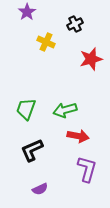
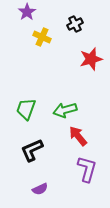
yellow cross: moved 4 px left, 5 px up
red arrow: rotated 140 degrees counterclockwise
